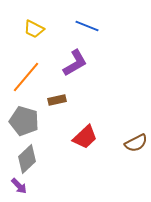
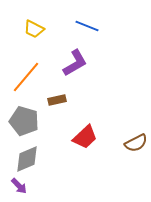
gray diamond: rotated 20 degrees clockwise
